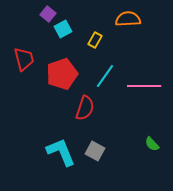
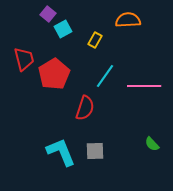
orange semicircle: moved 1 px down
red pentagon: moved 8 px left; rotated 12 degrees counterclockwise
gray square: rotated 30 degrees counterclockwise
